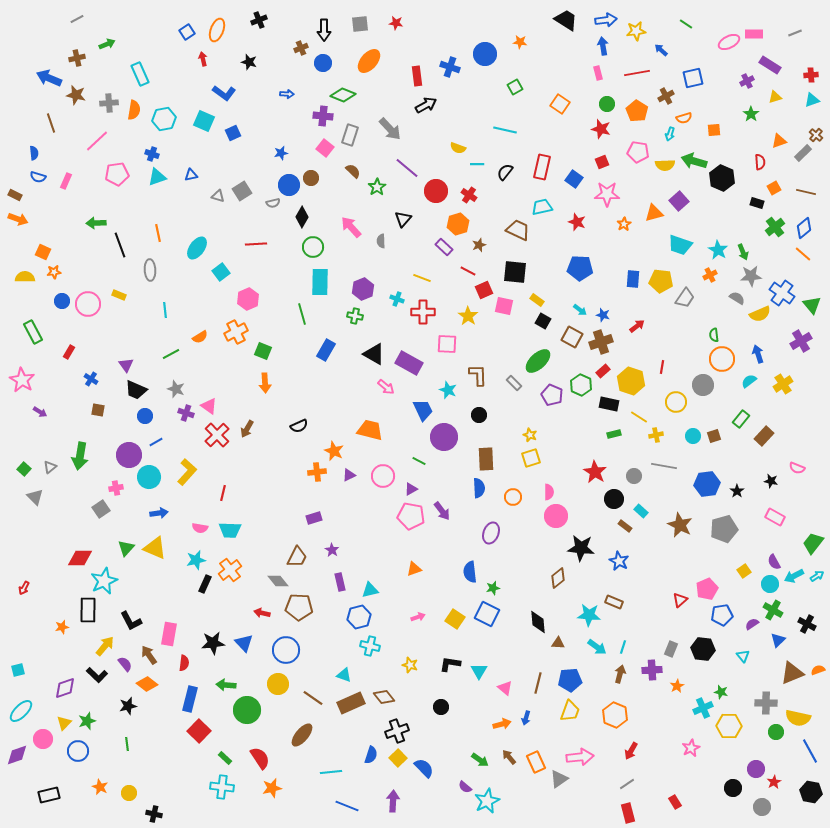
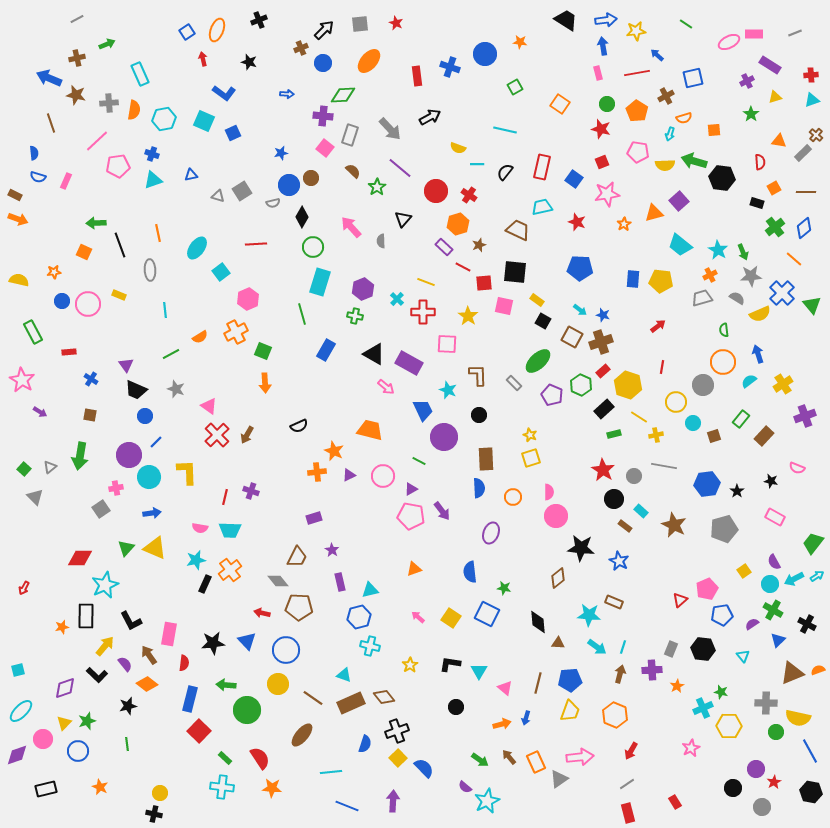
red star at (396, 23): rotated 16 degrees clockwise
black arrow at (324, 30): rotated 135 degrees counterclockwise
blue arrow at (661, 50): moved 4 px left, 5 px down
green diamond at (343, 95): rotated 25 degrees counterclockwise
black arrow at (426, 105): moved 4 px right, 12 px down
orange triangle at (779, 141): rotated 28 degrees clockwise
purple line at (407, 168): moved 7 px left
pink pentagon at (117, 174): moved 1 px right, 8 px up
cyan triangle at (157, 177): moved 4 px left, 3 px down
black hexagon at (722, 178): rotated 15 degrees counterclockwise
brown line at (806, 192): rotated 12 degrees counterclockwise
pink star at (607, 194): rotated 10 degrees counterclockwise
cyan trapezoid at (680, 245): rotated 20 degrees clockwise
orange square at (43, 252): moved 41 px right
orange line at (803, 254): moved 9 px left, 5 px down
red line at (468, 271): moved 5 px left, 4 px up
yellow semicircle at (25, 277): moved 6 px left, 3 px down; rotated 12 degrees clockwise
yellow line at (422, 278): moved 4 px right, 4 px down
cyan rectangle at (320, 282): rotated 16 degrees clockwise
red square at (484, 290): moved 7 px up; rotated 18 degrees clockwise
blue cross at (782, 293): rotated 10 degrees clockwise
gray trapezoid at (685, 298): moved 17 px right; rotated 140 degrees counterclockwise
cyan cross at (397, 299): rotated 24 degrees clockwise
red arrow at (637, 326): moved 21 px right
green semicircle at (714, 335): moved 10 px right, 5 px up
purple cross at (801, 341): moved 4 px right, 75 px down; rotated 10 degrees clockwise
red rectangle at (69, 352): rotated 56 degrees clockwise
orange circle at (722, 359): moved 1 px right, 3 px down
yellow hexagon at (631, 381): moved 3 px left, 4 px down
black rectangle at (609, 404): moved 5 px left, 5 px down; rotated 54 degrees counterclockwise
brown square at (98, 410): moved 8 px left, 5 px down
purple cross at (186, 413): moved 65 px right, 78 px down
brown arrow at (247, 429): moved 6 px down
cyan circle at (693, 436): moved 13 px up
blue line at (156, 442): rotated 16 degrees counterclockwise
yellow L-shape at (187, 472): rotated 44 degrees counterclockwise
red star at (595, 472): moved 8 px right, 2 px up
red line at (223, 493): moved 2 px right, 4 px down
blue arrow at (159, 513): moved 7 px left
brown star at (680, 525): moved 6 px left
cyan arrow at (794, 576): moved 3 px down
cyan star at (104, 581): moved 1 px right, 4 px down
green star at (493, 588): moved 11 px right; rotated 24 degrees clockwise
black rectangle at (88, 610): moved 2 px left, 6 px down
pink arrow at (418, 617): rotated 120 degrees counterclockwise
yellow square at (455, 619): moved 4 px left, 1 px up
blue triangle at (244, 643): moved 3 px right, 2 px up
yellow star at (410, 665): rotated 21 degrees clockwise
black circle at (441, 707): moved 15 px right
blue semicircle at (371, 755): moved 6 px left, 11 px up
orange star at (272, 788): rotated 18 degrees clockwise
yellow circle at (129, 793): moved 31 px right
black rectangle at (49, 795): moved 3 px left, 6 px up
